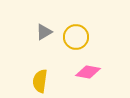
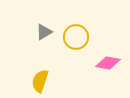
pink diamond: moved 20 px right, 9 px up
yellow semicircle: rotated 10 degrees clockwise
